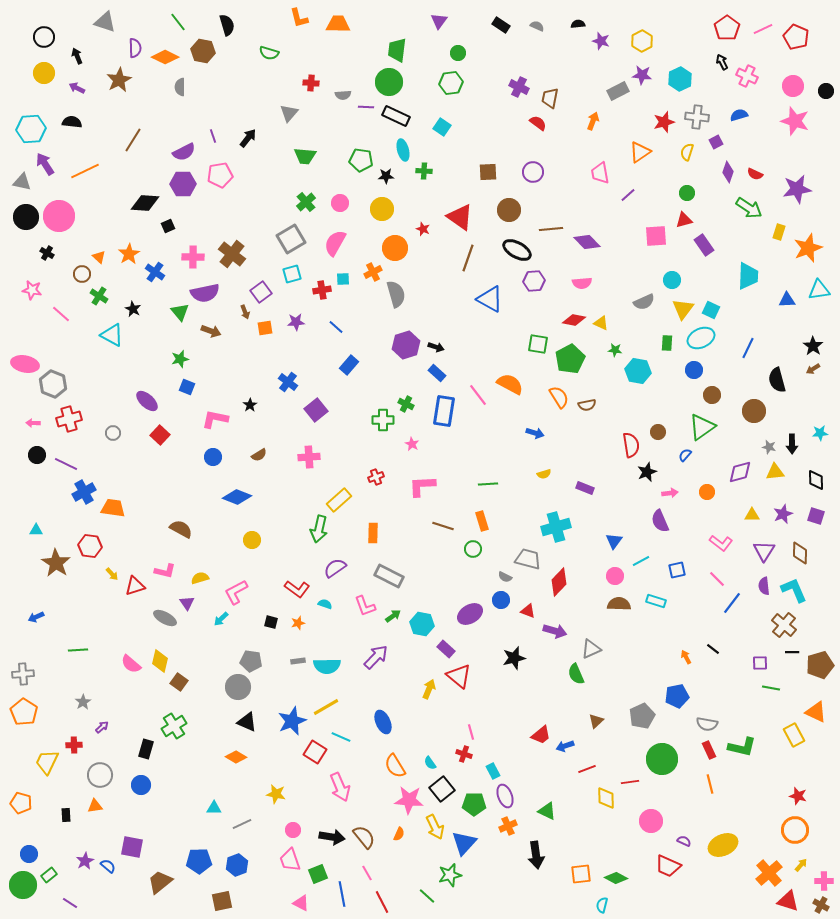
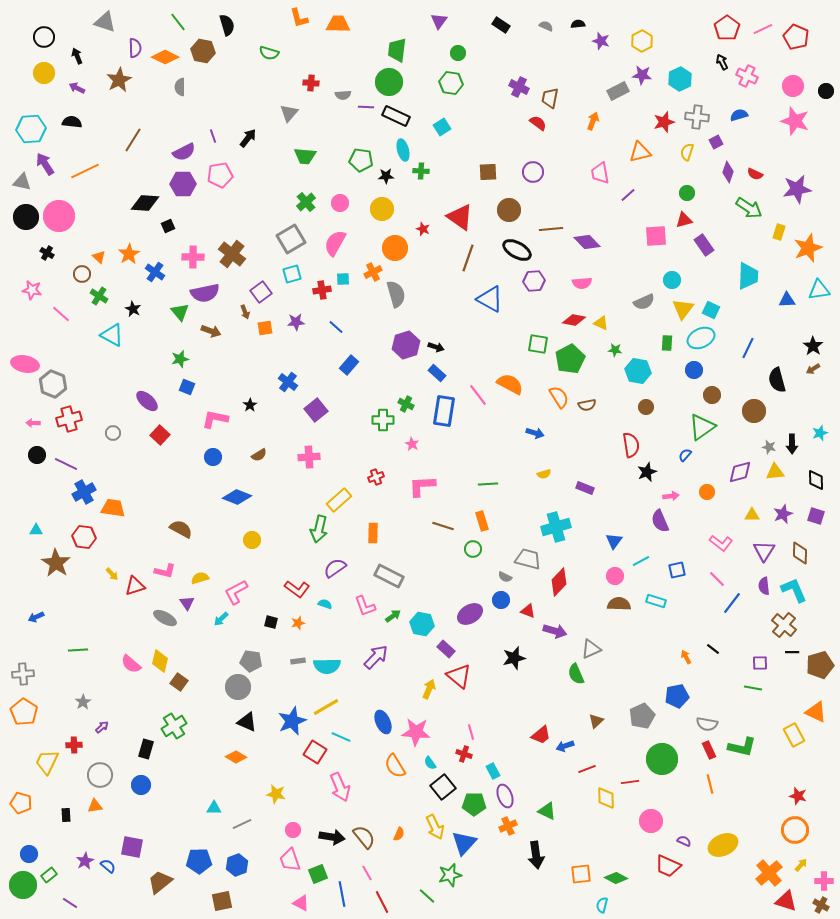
gray semicircle at (537, 26): moved 9 px right
green hexagon at (451, 83): rotated 15 degrees clockwise
cyan square at (442, 127): rotated 24 degrees clockwise
orange triangle at (640, 152): rotated 20 degrees clockwise
green cross at (424, 171): moved 3 px left
brown circle at (658, 432): moved 12 px left, 25 px up
cyan star at (820, 433): rotated 14 degrees counterclockwise
pink arrow at (670, 493): moved 1 px right, 3 px down
red hexagon at (90, 546): moved 6 px left, 9 px up
green line at (771, 688): moved 18 px left
black square at (442, 789): moved 1 px right, 2 px up
pink star at (409, 800): moved 7 px right, 68 px up
red triangle at (788, 901): moved 2 px left
